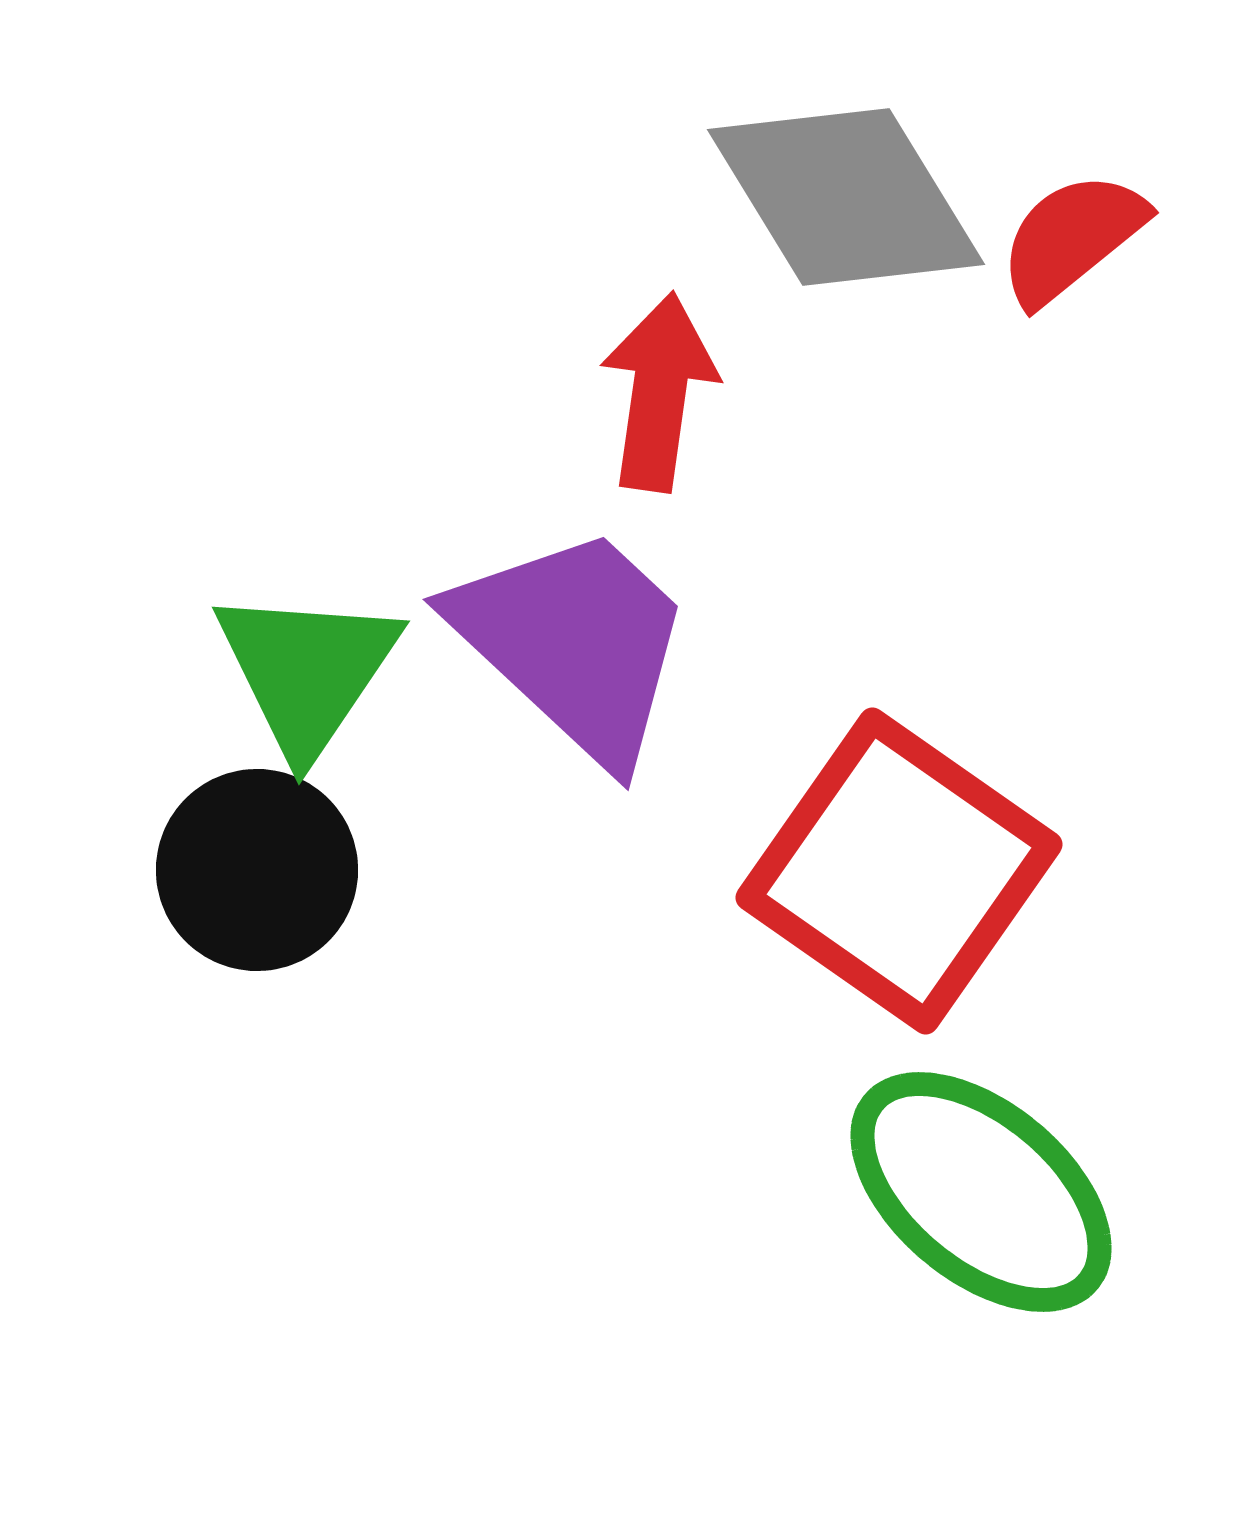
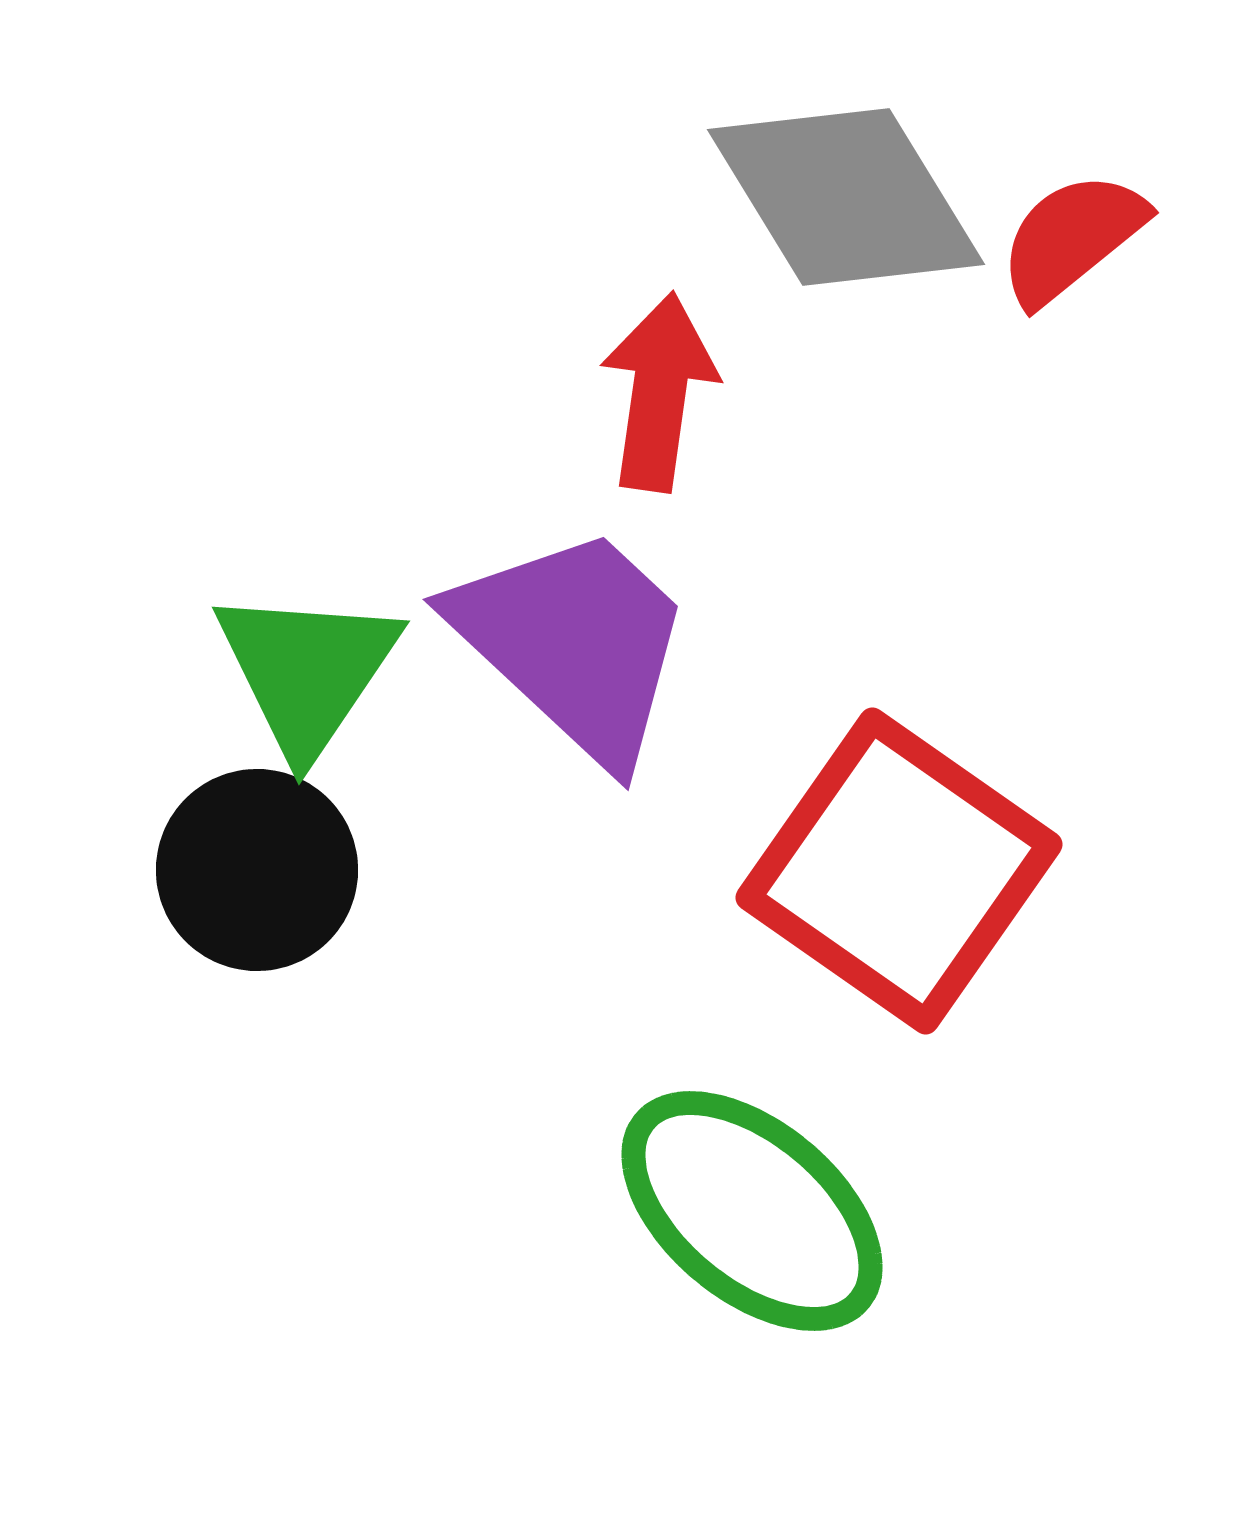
green ellipse: moved 229 px left, 19 px down
